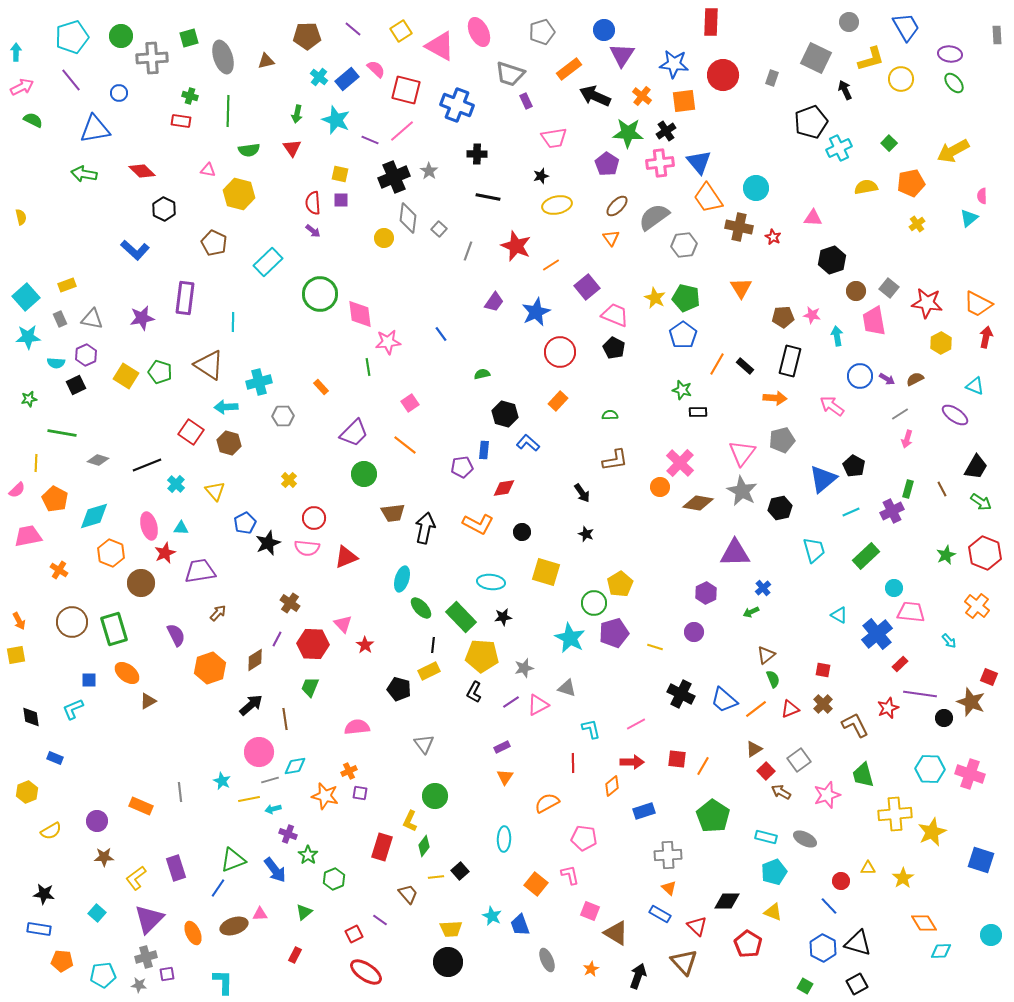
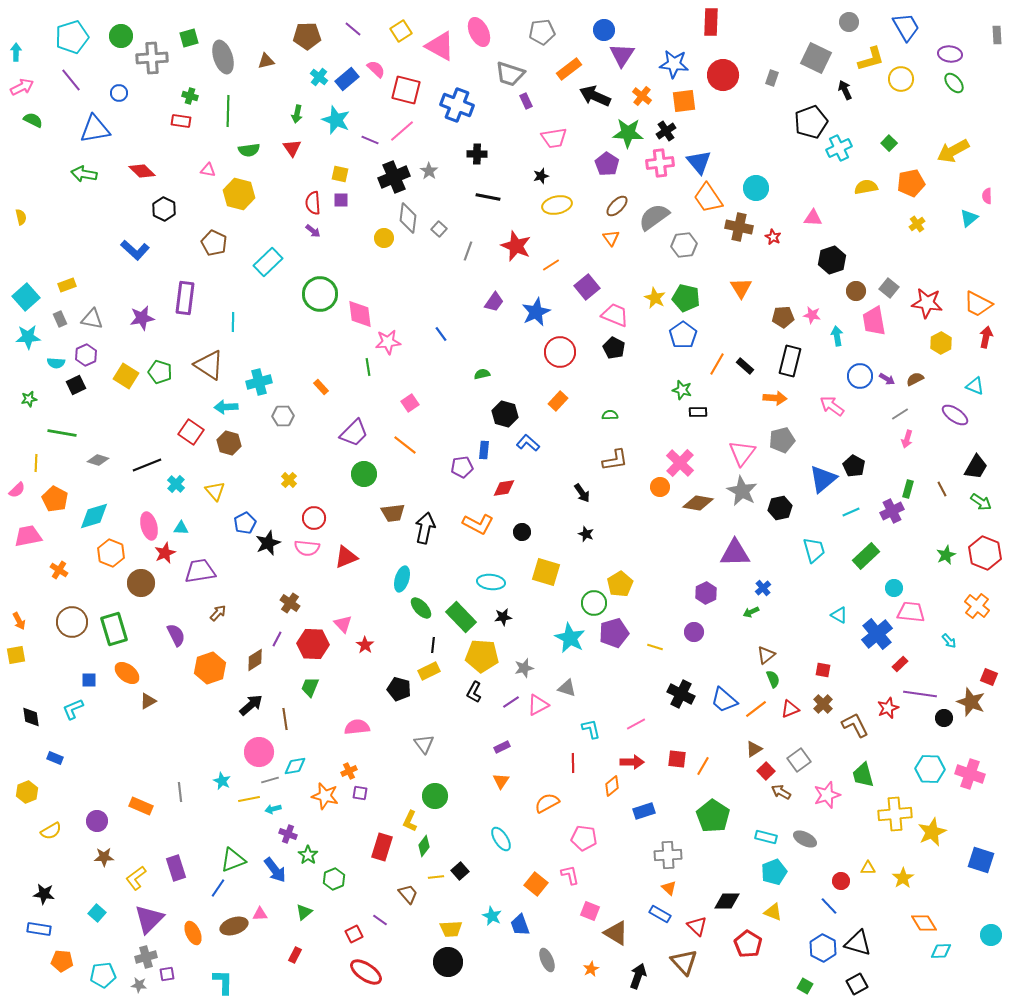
gray pentagon at (542, 32): rotated 10 degrees clockwise
pink semicircle at (982, 196): moved 5 px right
orange triangle at (505, 777): moved 4 px left, 4 px down
cyan ellipse at (504, 839): moved 3 px left; rotated 35 degrees counterclockwise
